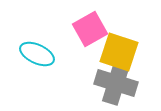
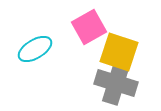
pink square: moved 1 px left, 2 px up
cyan ellipse: moved 2 px left, 5 px up; rotated 56 degrees counterclockwise
